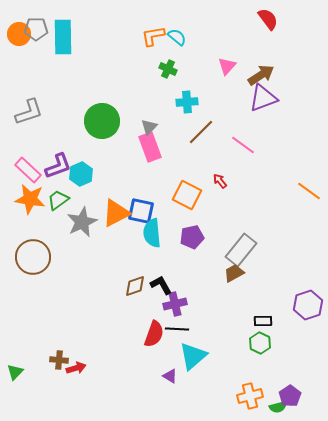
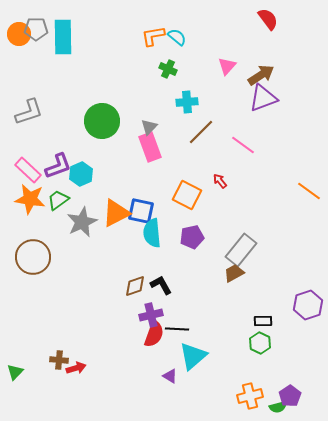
purple cross at (175, 304): moved 24 px left, 11 px down
